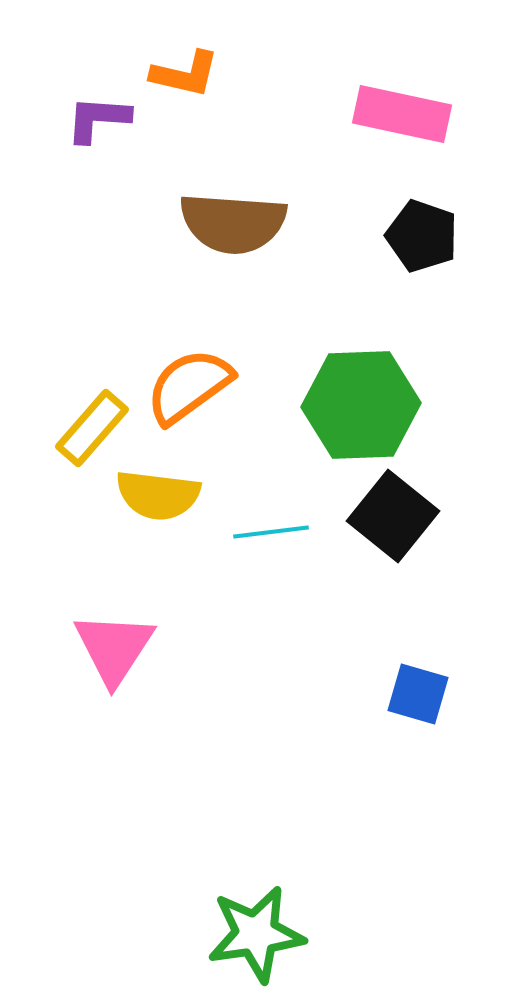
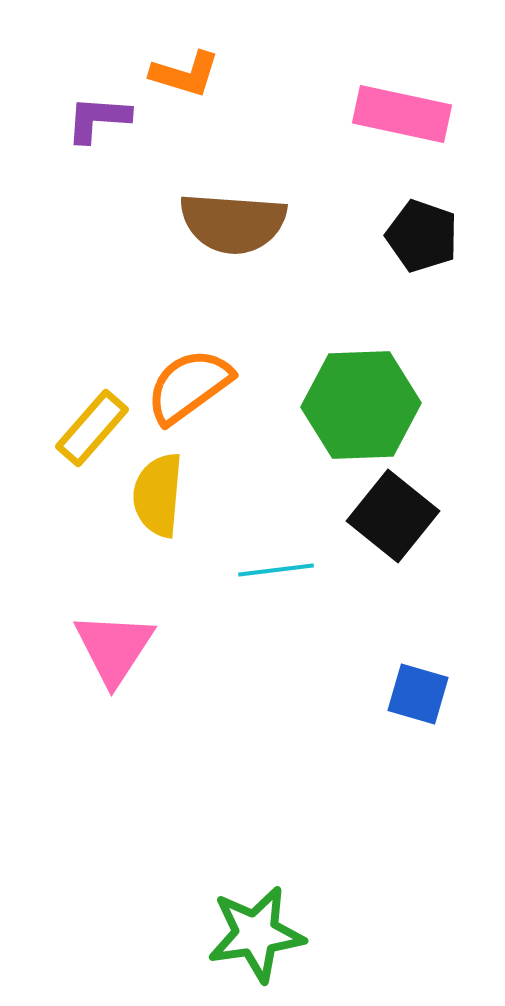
orange L-shape: rotated 4 degrees clockwise
yellow semicircle: rotated 88 degrees clockwise
cyan line: moved 5 px right, 38 px down
